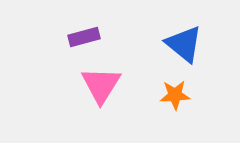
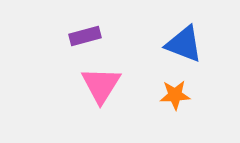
purple rectangle: moved 1 px right, 1 px up
blue triangle: rotated 18 degrees counterclockwise
